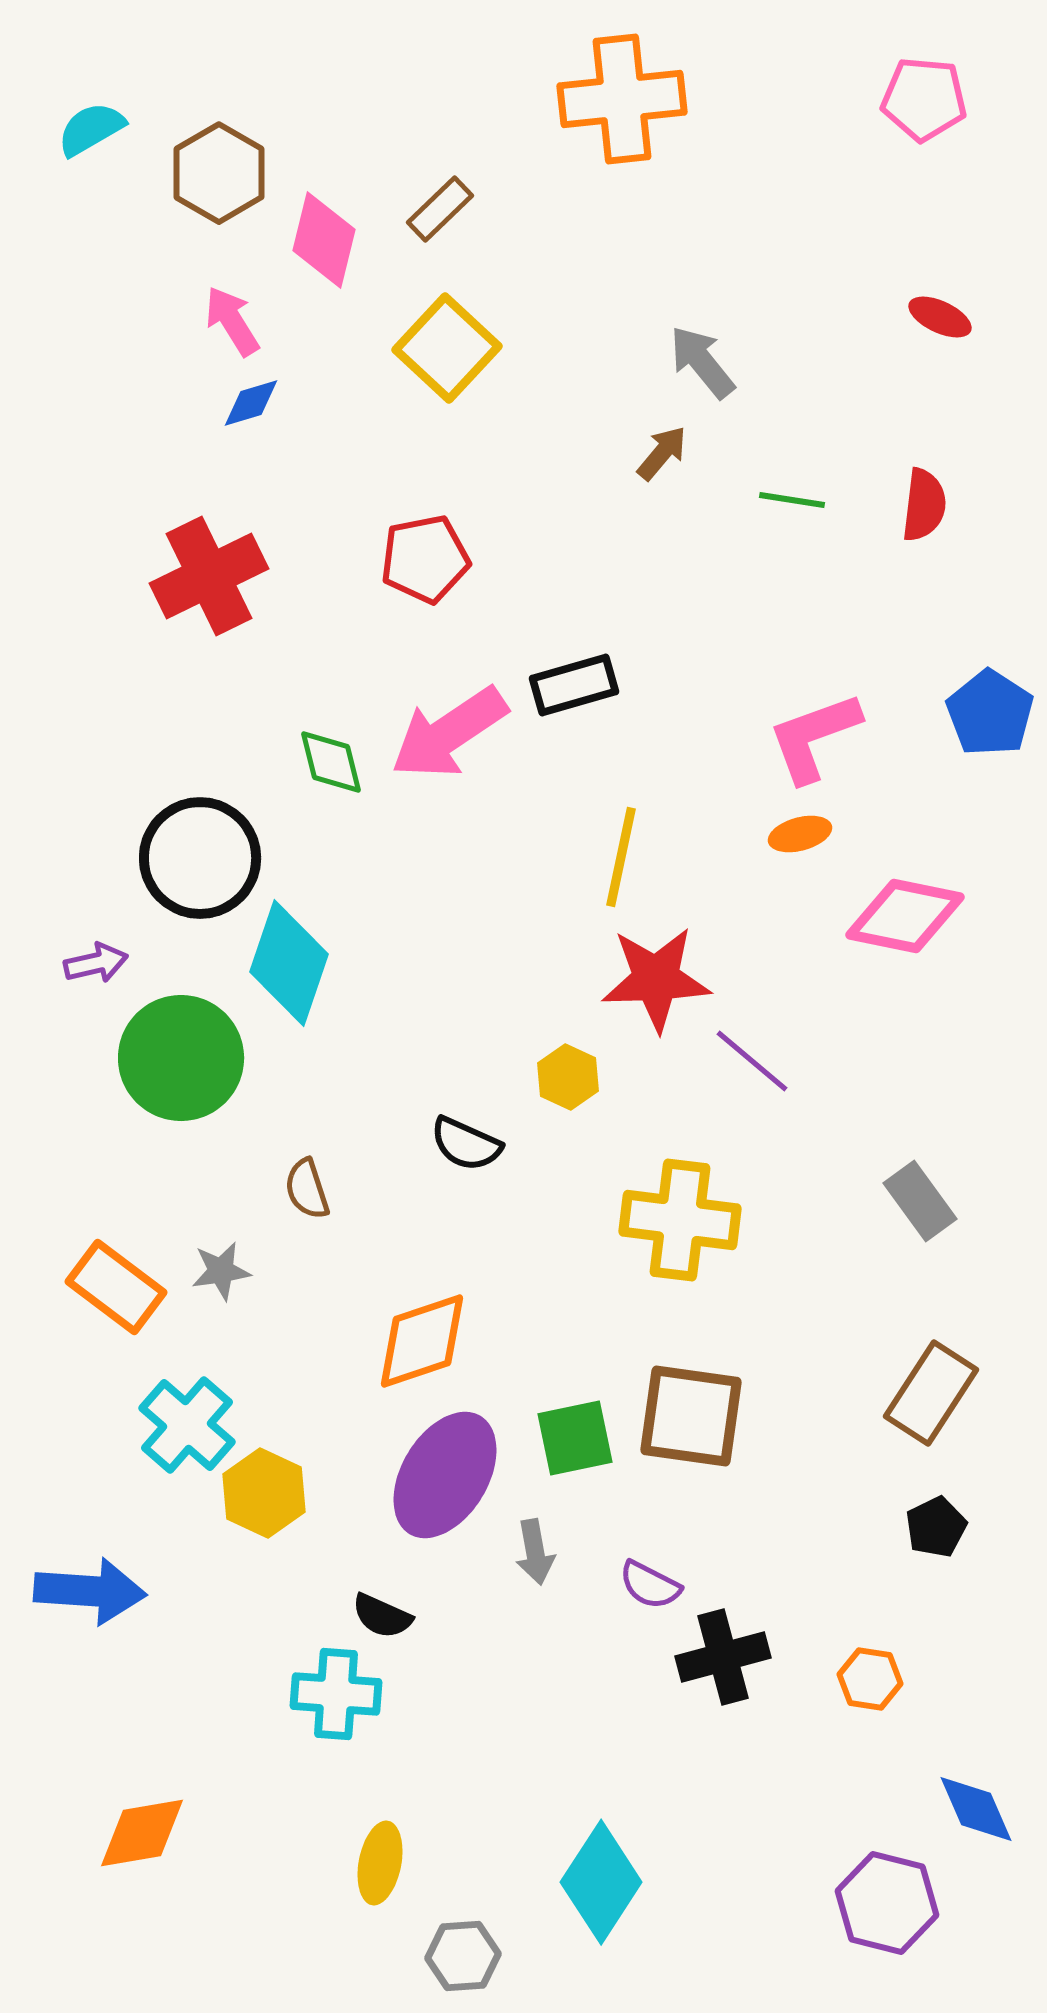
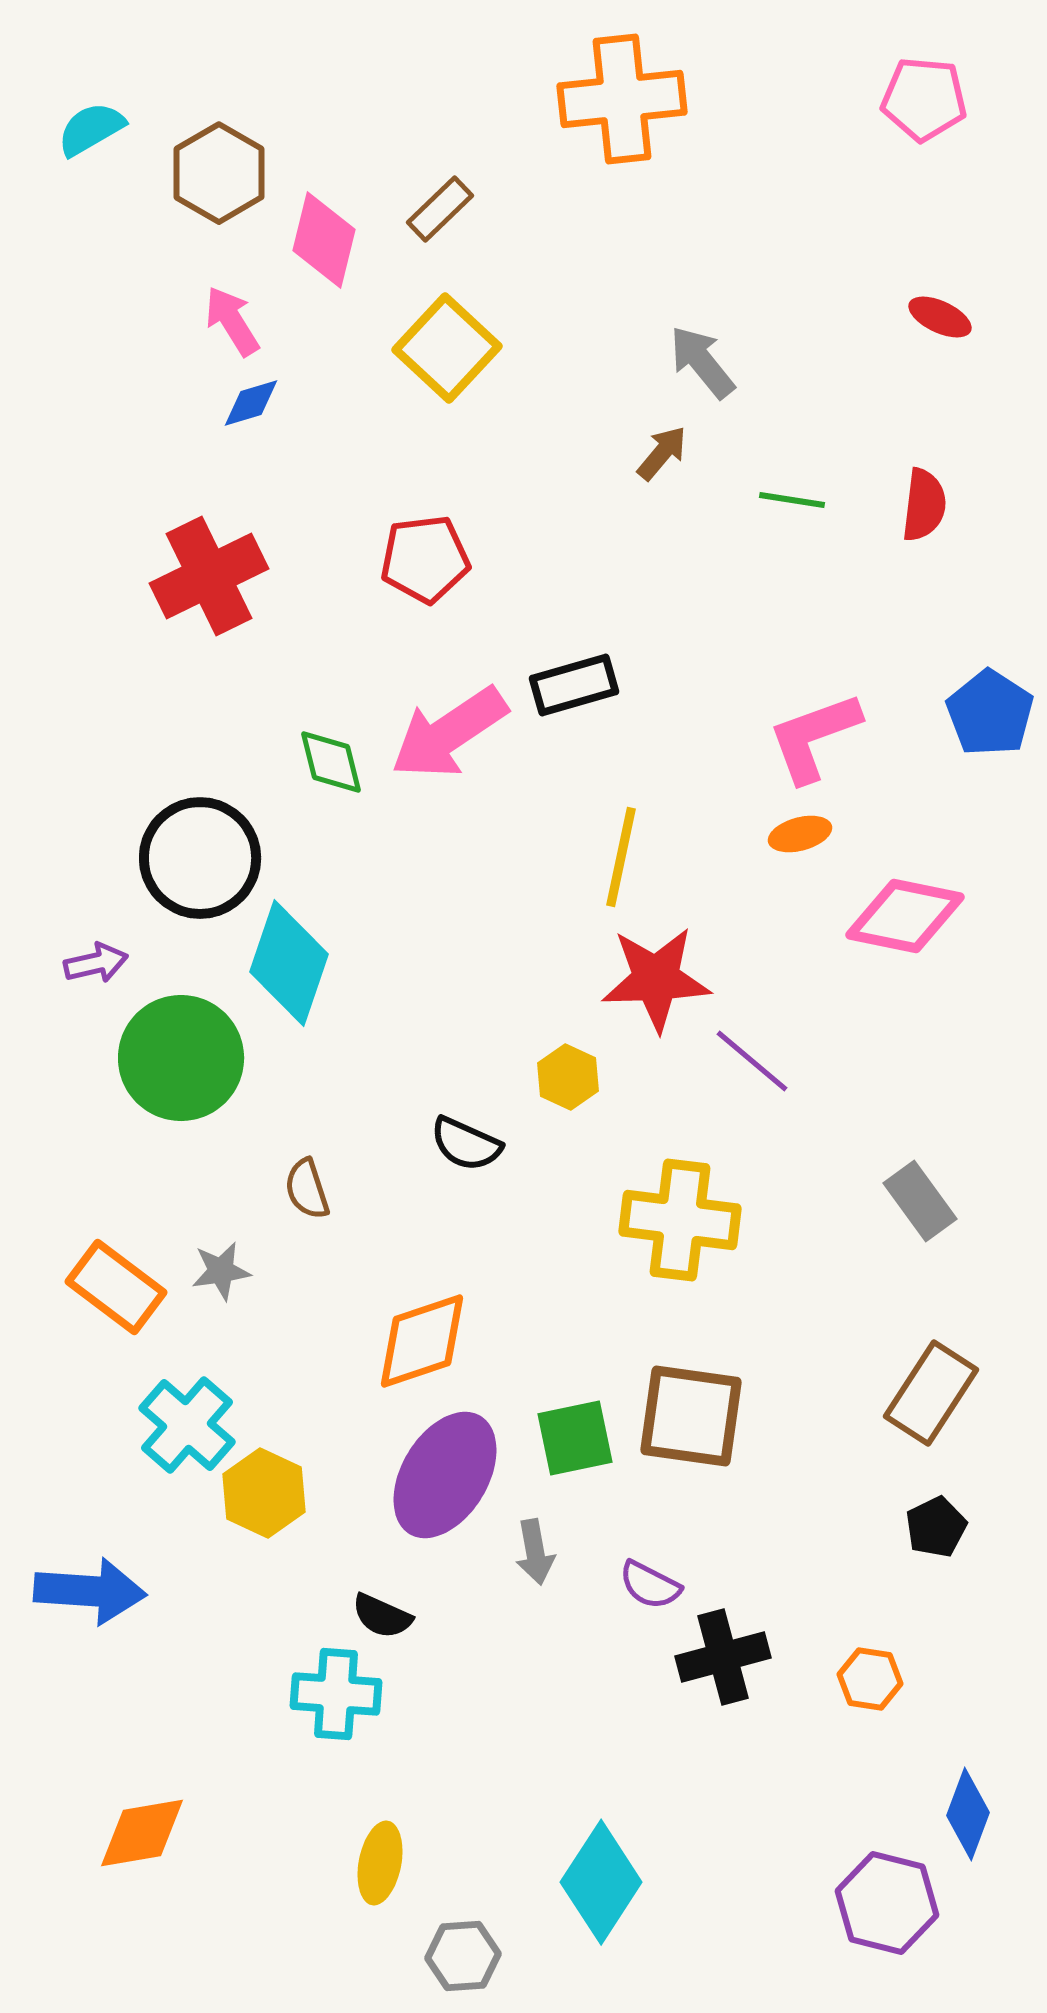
red pentagon at (425, 559): rotated 4 degrees clockwise
blue diamond at (976, 1809): moved 8 px left, 5 px down; rotated 44 degrees clockwise
